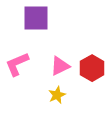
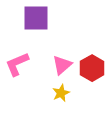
pink triangle: moved 2 px right, 1 px up; rotated 15 degrees counterclockwise
yellow star: moved 4 px right, 2 px up
